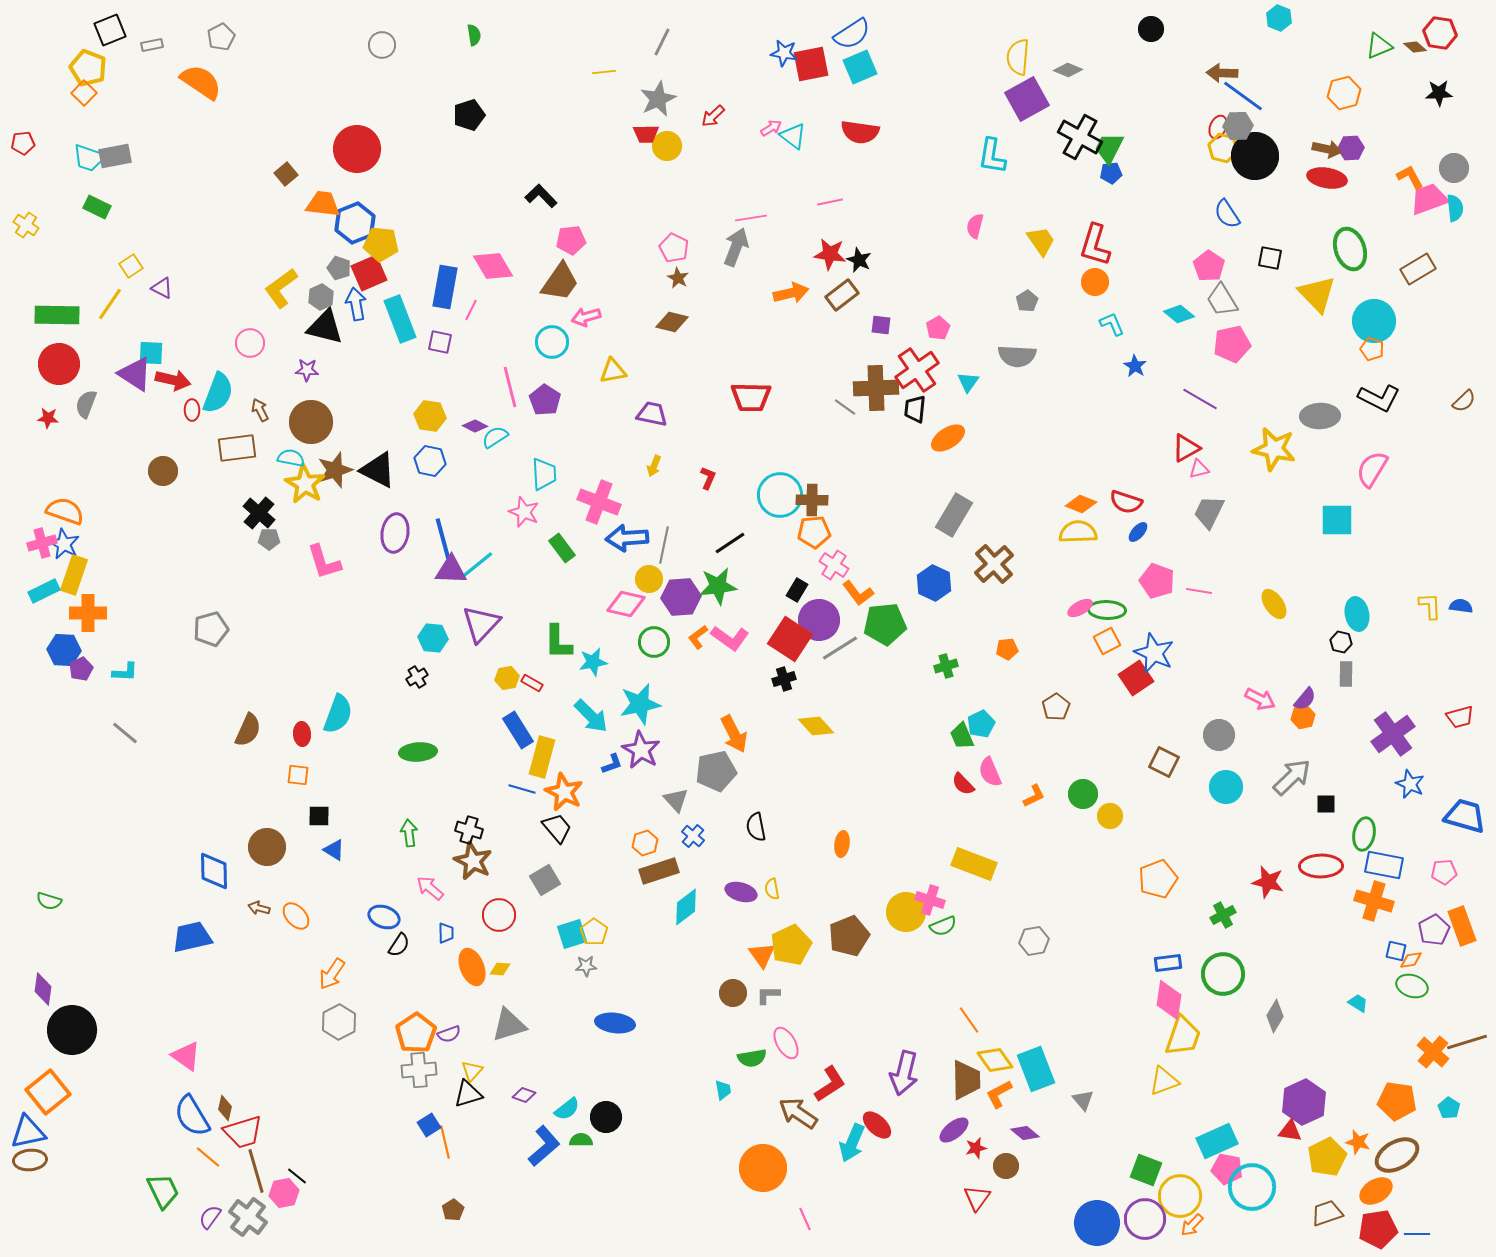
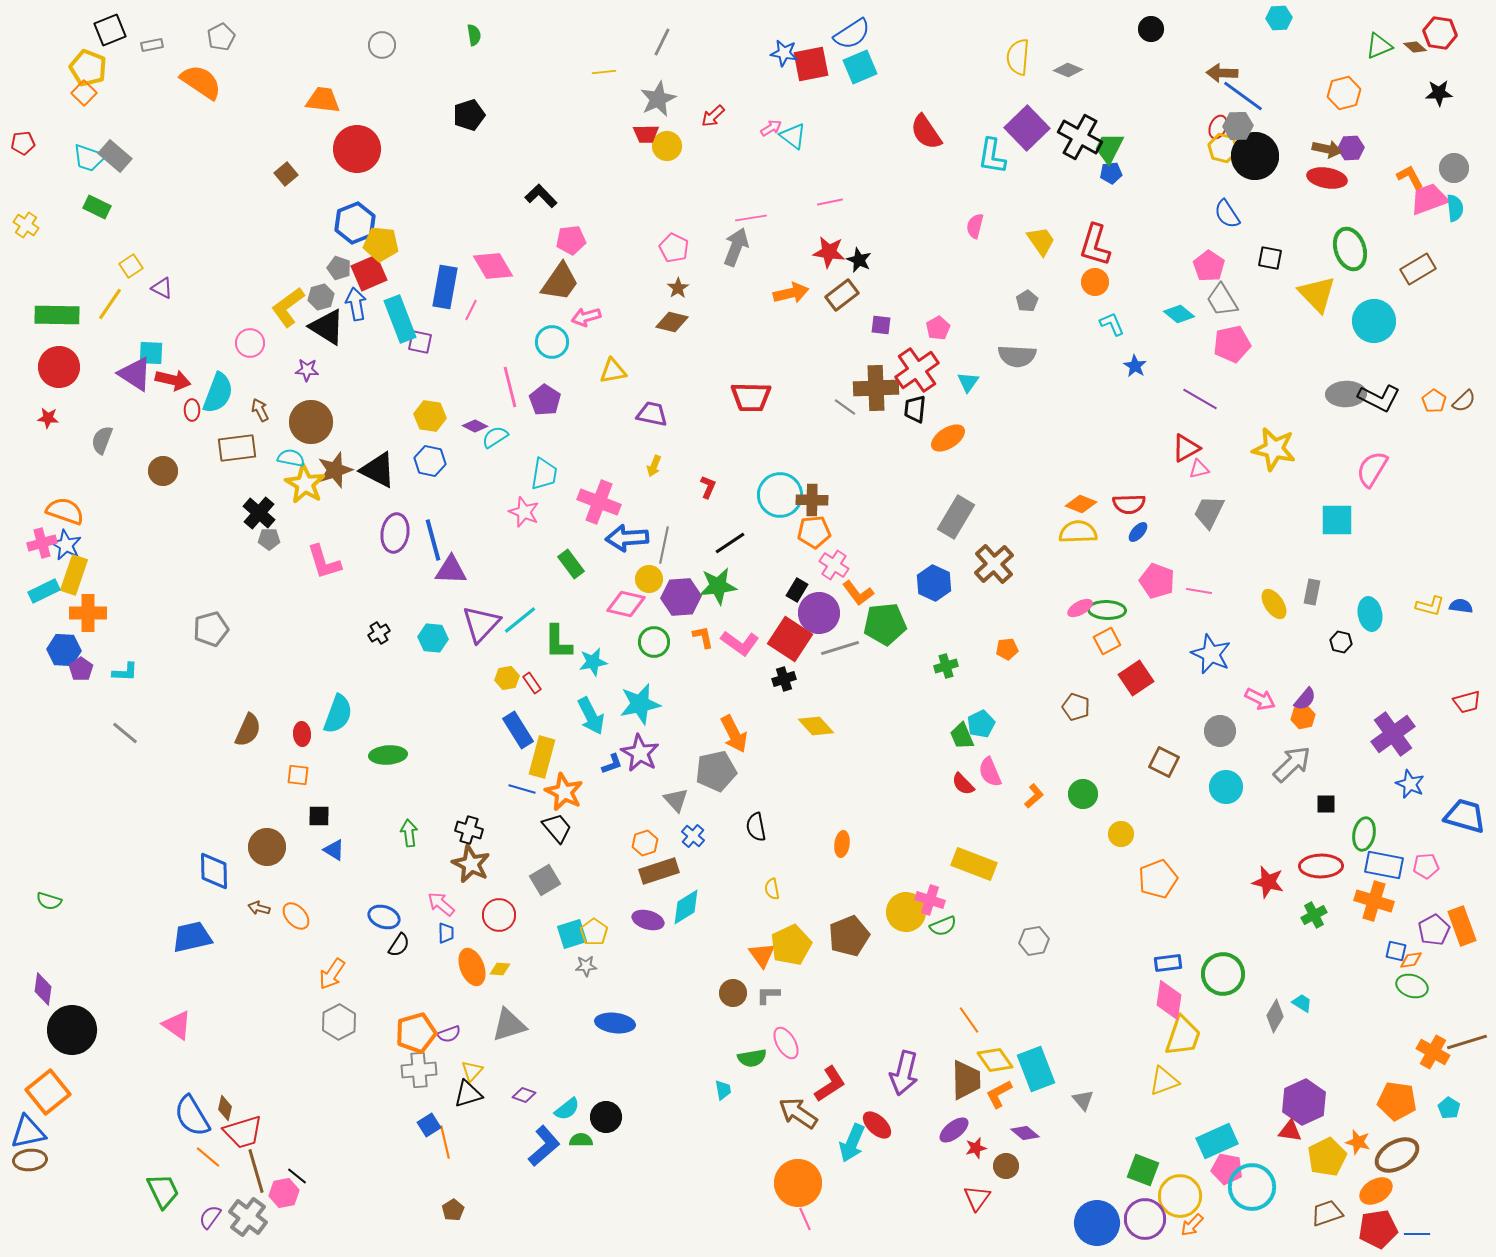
cyan hexagon at (1279, 18): rotated 25 degrees counterclockwise
purple square at (1027, 99): moved 29 px down; rotated 15 degrees counterclockwise
red semicircle at (860, 132): moved 66 px right; rotated 48 degrees clockwise
gray rectangle at (115, 156): rotated 52 degrees clockwise
orange trapezoid at (323, 204): moved 104 px up
red star at (830, 254): moved 1 px left, 2 px up
brown star at (678, 278): moved 10 px down; rotated 10 degrees clockwise
yellow L-shape at (281, 288): moved 7 px right, 19 px down
gray hexagon at (321, 297): rotated 10 degrees clockwise
black triangle at (325, 327): moved 2 px right; rotated 18 degrees clockwise
purple square at (440, 342): moved 20 px left
orange pentagon at (1372, 349): moved 62 px right, 52 px down; rotated 15 degrees clockwise
red circle at (59, 364): moved 3 px down
gray semicircle at (86, 404): moved 16 px right, 36 px down
gray ellipse at (1320, 416): moved 26 px right, 22 px up
cyan trapezoid at (544, 474): rotated 12 degrees clockwise
red L-shape at (708, 478): moved 9 px down
red semicircle at (1126, 502): moved 3 px right, 2 px down; rotated 20 degrees counterclockwise
gray rectangle at (954, 515): moved 2 px right, 2 px down
blue line at (443, 539): moved 10 px left, 1 px down
blue star at (64, 544): moved 2 px right, 1 px down
green rectangle at (562, 548): moved 9 px right, 16 px down
cyan line at (477, 565): moved 43 px right, 55 px down
yellow L-shape at (1430, 606): rotated 108 degrees clockwise
cyan ellipse at (1357, 614): moved 13 px right
purple circle at (819, 620): moved 7 px up
orange L-shape at (698, 637): moved 5 px right; rotated 115 degrees clockwise
pink L-shape at (730, 638): moved 10 px right, 5 px down
gray line at (840, 648): rotated 15 degrees clockwise
blue star at (1154, 653): moved 57 px right, 1 px down
purple pentagon at (81, 669): rotated 10 degrees counterclockwise
gray rectangle at (1346, 674): moved 34 px left, 82 px up; rotated 10 degrees clockwise
black cross at (417, 677): moved 38 px left, 44 px up
red rectangle at (532, 683): rotated 25 degrees clockwise
brown pentagon at (1056, 707): moved 20 px right; rotated 20 degrees counterclockwise
cyan arrow at (591, 716): rotated 18 degrees clockwise
red trapezoid at (1460, 717): moved 7 px right, 15 px up
gray circle at (1219, 735): moved 1 px right, 4 px up
purple star at (641, 750): moved 1 px left, 3 px down
green ellipse at (418, 752): moved 30 px left, 3 px down
gray arrow at (1292, 777): moved 13 px up
orange L-shape at (1034, 796): rotated 15 degrees counterclockwise
yellow circle at (1110, 816): moved 11 px right, 18 px down
brown star at (473, 861): moved 2 px left, 3 px down
pink pentagon at (1444, 872): moved 18 px left, 6 px up
pink arrow at (430, 888): moved 11 px right, 16 px down
purple ellipse at (741, 892): moved 93 px left, 28 px down
cyan diamond at (686, 907): rotated 6 degrees clockwise
green cross at (1223, 915): moved 91 px right
cyan trapezoid at (1358, 1003): moved 56 px left
orange pentagon at (416, 1033): rotated 18 degrees clockwise
orange cross at (1433, 1052): rotated 12 degrees counterclockwise
pink triangle at (186, 1056): moved 9 px left, 31 px up
orange circle at (763, 1168): moved 35 px right, 15 px down
green square at (1146, 1170): moved 3 px left
